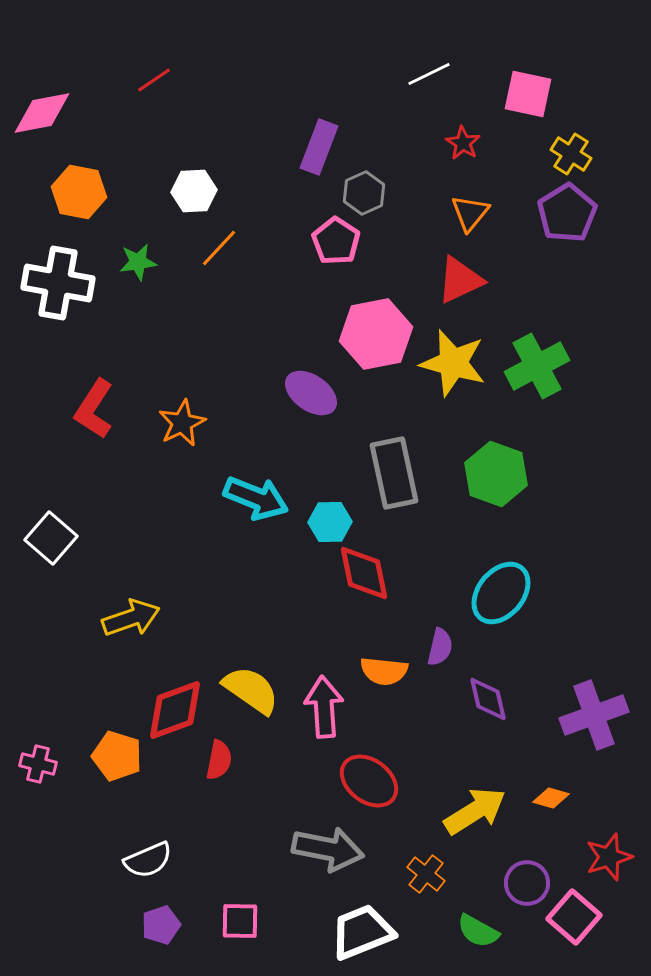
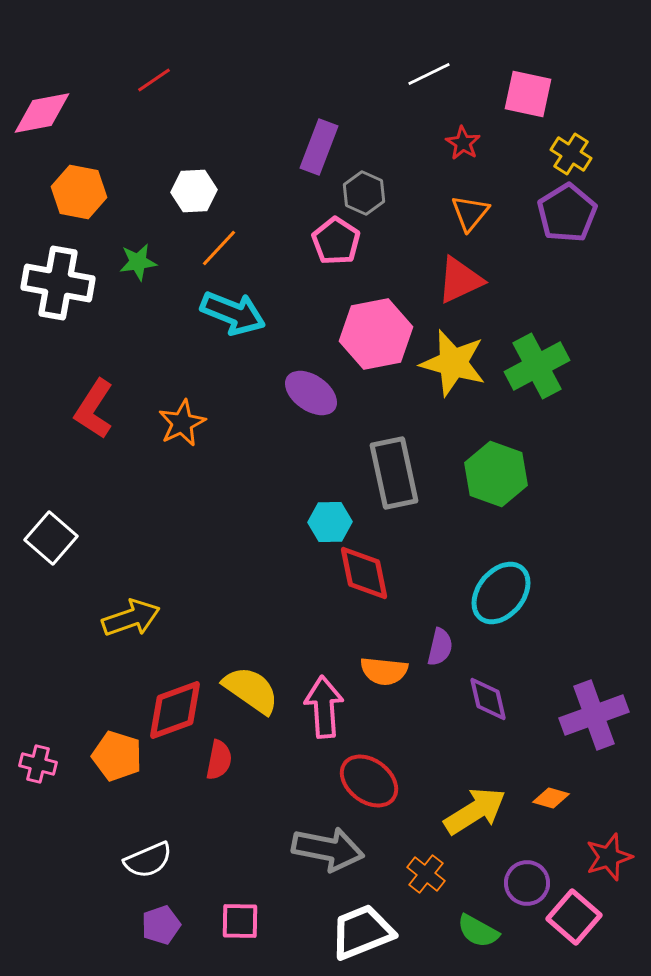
gray hexagon at (364, 193): rotated 12 degrees counterclockwise
cyan arrow at (256, 498): moved 23 px left, 185 px up
